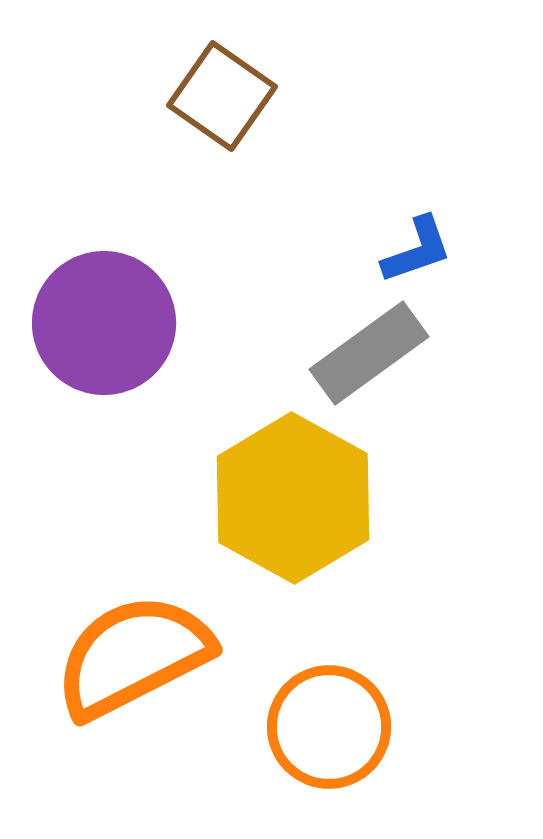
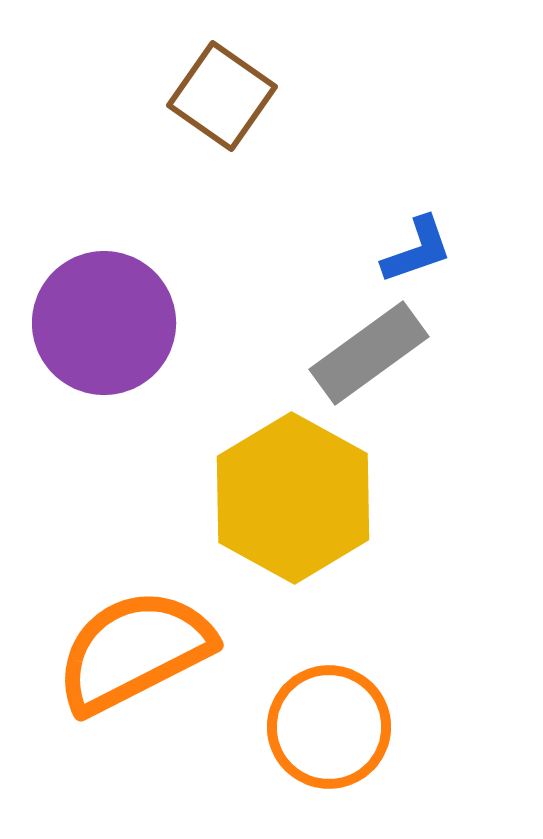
orange semicircle: moved 1 px right, 5 px up
